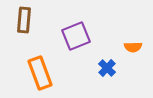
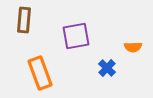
purple square: rotated 12 degrees clockwise
